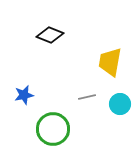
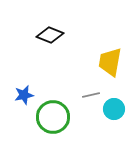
gray line: moved 4 px right, 2 px up
cyan circle: moved 6 px left, 5 px down
green circle: moved 12 px up
